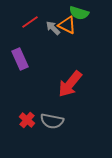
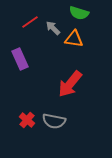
orange triangle: moved 7 px right, 14 px down; rotated 18 degrees counterclockwise
gray semicircle: moved 2 px right
